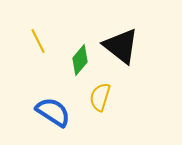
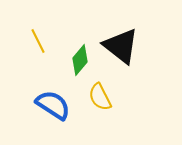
yellow semicircle: rotated 44 degrees counterclockwise
blue semicircle: moved 7 px up
